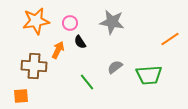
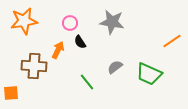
orange star: moved 12 px left
orange line: moved 2 px right, 2 px down
green trapezoid: moved 1 px up; rotated 28 degrees clockwise
orange square: moved 10 px left, 3 px up
